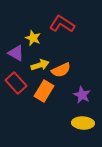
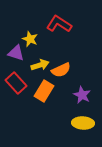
red L-shape: moved 3 px left
yellow star: moved 3 px left, 1 px down
purple triangle: rotated 12 degrees counterclockwise
